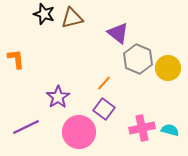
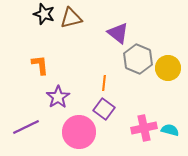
brown triangle: moved 1 px left
orange L-shape: moved 24 px right, 6 px down
orange line: rotated 35 degrees counterclockwise
pink cross: moved 2 px right
